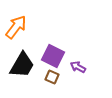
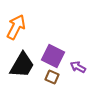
orange arrow: rotated 10 degrees counterclockwise
